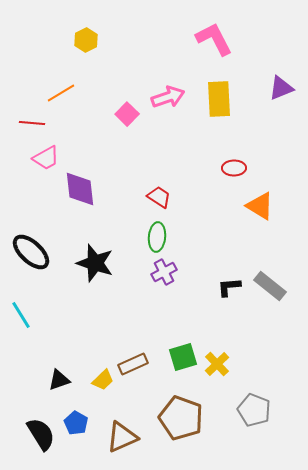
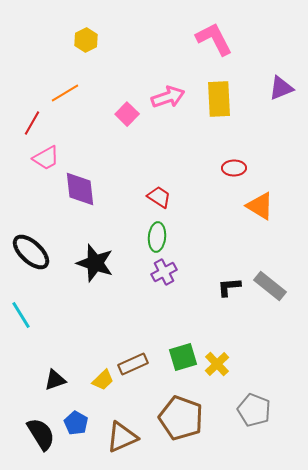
orange line: moved 4 px right
red line: rotated 65 degrees counterclockwise
black triangle: moved 4 px left
